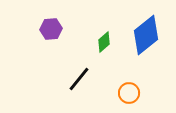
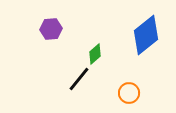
green diamond: moved 9 px left, 12 px down
